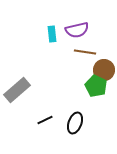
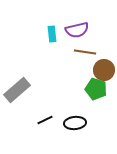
green pentagon: moved 3 px down; rotated 10 degrees counterclockwise
black ellipse: rotated 65 degrees clockwise
